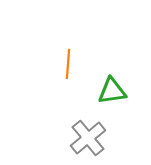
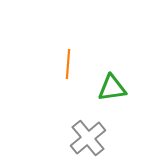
green triangle: moved 3 px up
